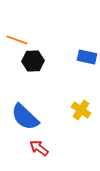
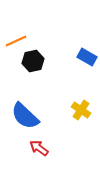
orange line: moved 1 px left, 1 px down; rotated 45 degrees counterclockwise
blue rectangle: rotated 18 degrees clockwise
black hexagon: rotated 10 degrees counterclockwise
blue semicircle: moved 1 px up
